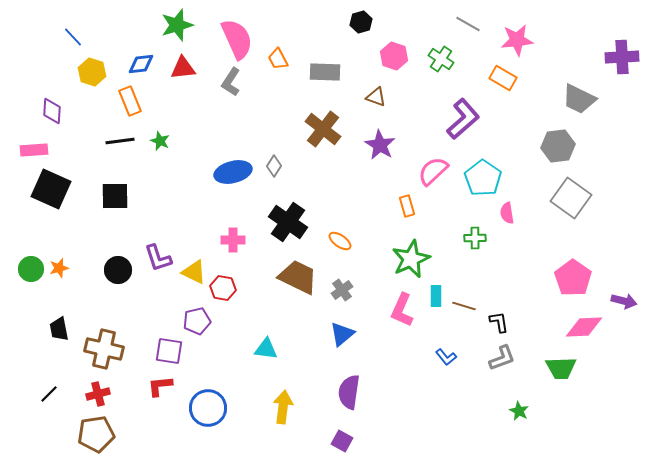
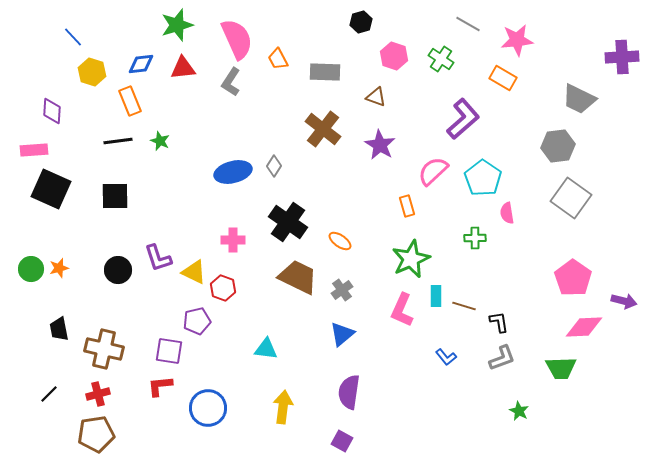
black line at (120, 141): moved 2 px left
red hexagon at (223, 288): rotated 10 degrees clockwise
